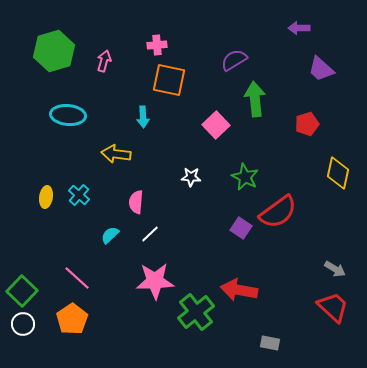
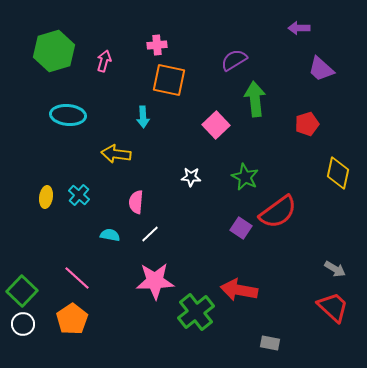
cyan semicircle: rotated 54 degrees clockwise
